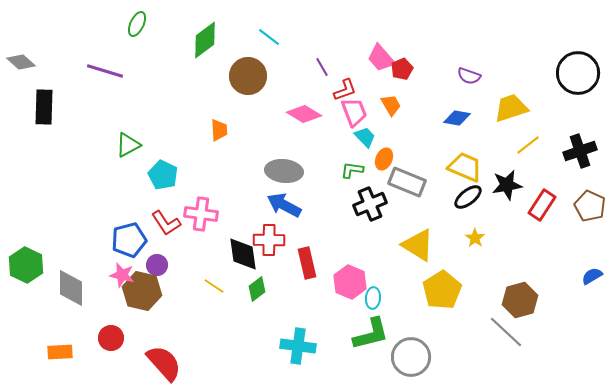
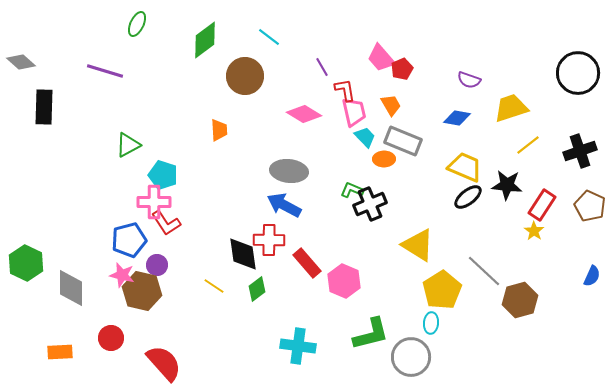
brown circle at (248, 76): moved 3 px left
purple semicircle at (469, 76): moved 4 px down
red L-shape at (345, 90): rotated 80 degrees counterclockwise
pink trapezoid at (354, 112): rotated 8 degrees clockwise
orange ellipse at (384, 159): rotated 65 degrees clockwise
green L-shape at (352, 170): moved 20 px down; rotated 15 degrees clockwise
gray ellipse at (284, 171): moved 5 px right
cyan pentagon at (163, 175): rotated 8 degrees counterclockwise
gray rectangle at (407, 182): moved 4 px left, 41 px up
black star at (507, 185): rotated 16 degrees clockwise
pink cross at (201, 214): moved 47 px left, 12 px up; rotated 8 degrees counterclockwise
yellow star at (475, 238): moved 59 px right, 7 px up
red rectangle at (307, 263): rotated 28 degrees counterclockwise
green hexagon at (26, 265): moved 2 px up
blue semicircle at (592, 276): rotated 145 degrees clockwise
pink hexagon at (350, 282): moved 6 px left, 1 px up
cyan ellipse at (373, 298): moved 58 px right, 25 px down
gray line at (506, 332): moved 22 px left, 61 px up
